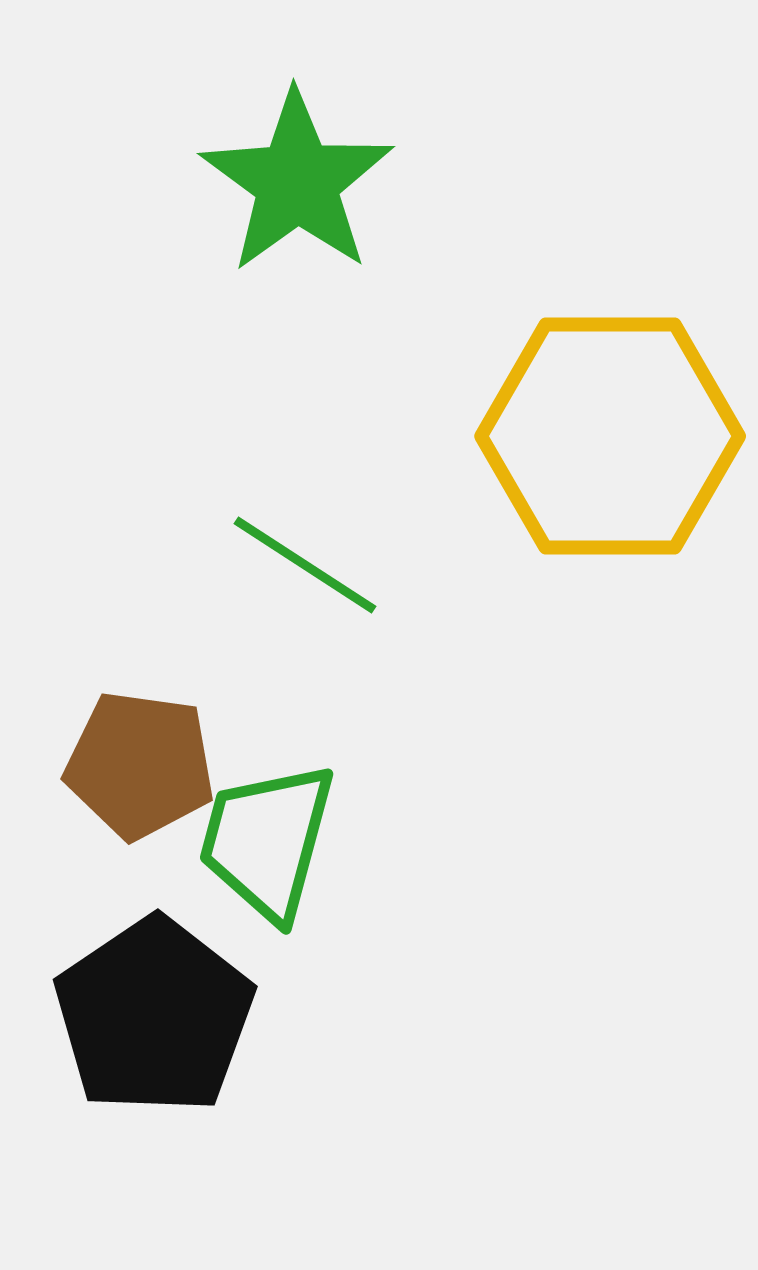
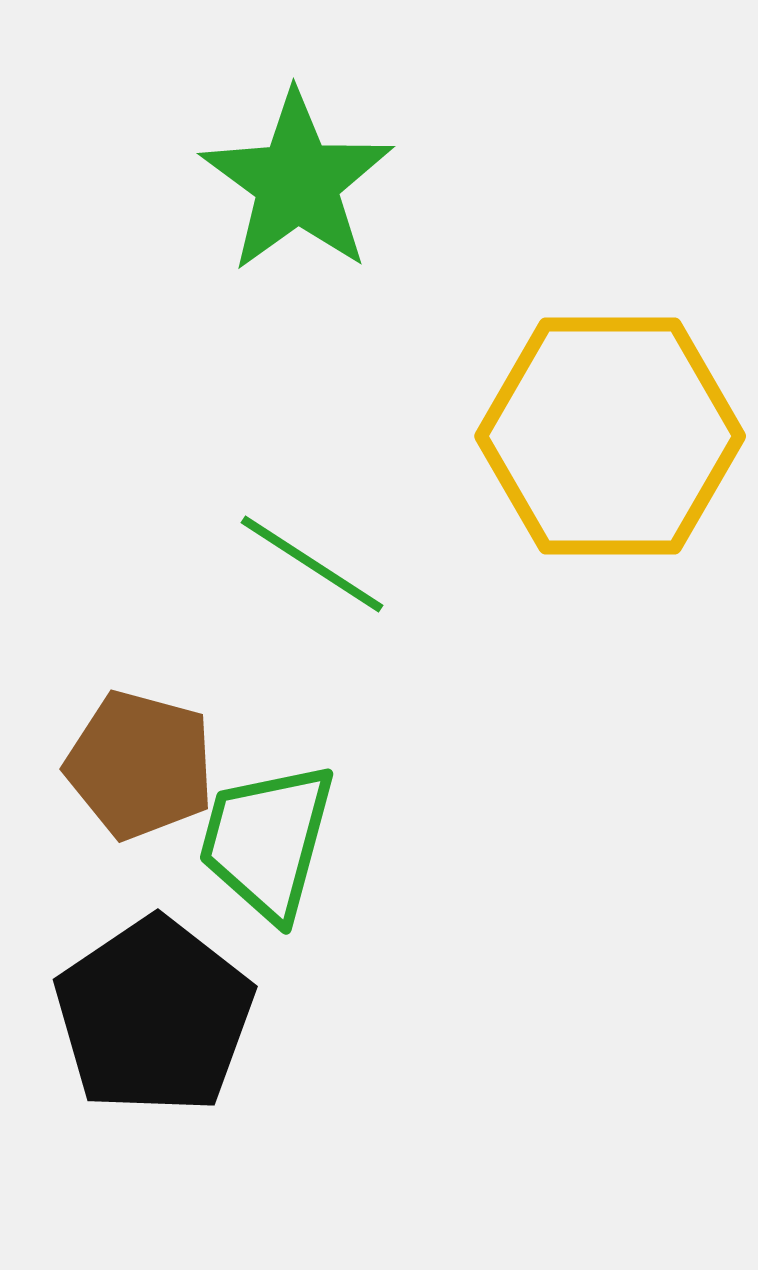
green line: moved 7 px right, 1 px up
brown pentagon: rotated 7 degrees clockwise
